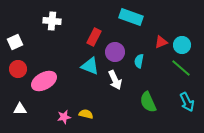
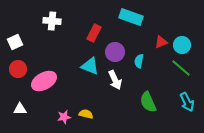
red rectangle: moved 4 px up
